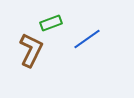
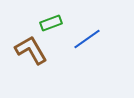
brown L-shape: rotated 56 degrees counterclockwise
